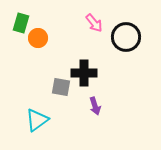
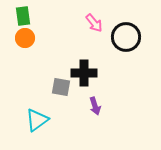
green rectangle: moved 2 px right, 7 px up; rotated 24 degrees counterclockwise
orange circle: moved 13 px left
